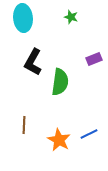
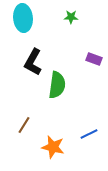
green star: rotated 16 degrees counterclockwise
purple rectangle: rotated 42 degrees clockwise
green semicircle: moved 3 px left, 3 px down
brown line: rotated 30 degrees clockwise
orange star: moved 6 px left, 7 px down; rotated 15 degrees counterclockwise
